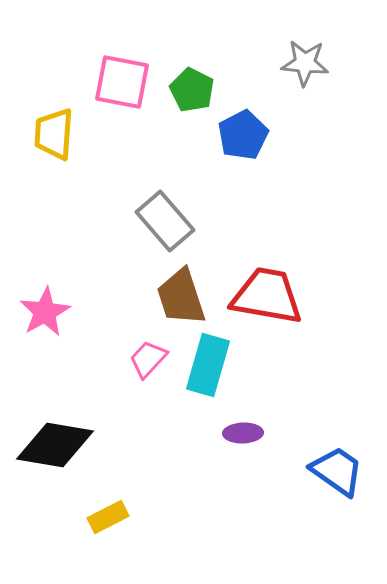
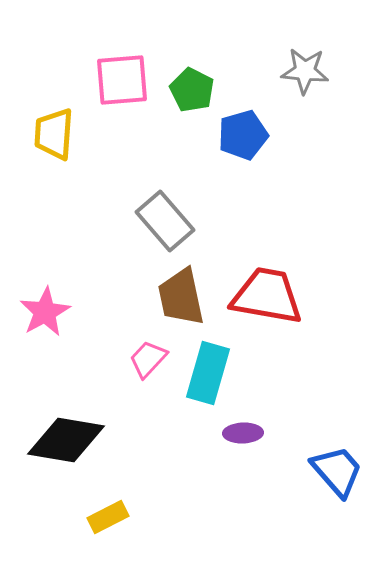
gray star: moved 8 px down
pink square: moved 2 px up; rotated 16 degrees counterclockwise
blue pentagon: rotated 12 degrees clockwise
brown trapezoid: rotated 6 degrees clockwise
cyan rectangle: moved 8 px down
black diamond: moved 11 px right, 5 px up
blue trapezoid: rotated 14 degrees clockwise
